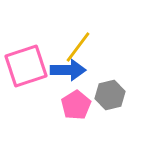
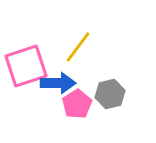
blue arrow: moved 10 px left, 13 px down
gray hexagon: moved 1 px up
pink pentagon: moved 1 px right, 1 px up
